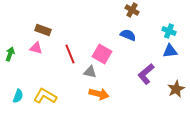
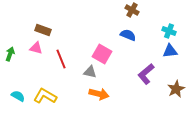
red line: moved 9 px left, 5 px down
cyan semicircle: rotated 80 degrees counterclockwise
